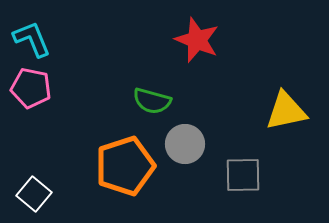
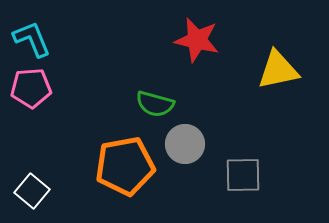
red star: rotated 9 degrees counterclockwise
pink pentagon: rotated 15 degrees counterclockwise
green semicircle: moved 3 px right, 3 px down
yellow triangle: moved 8 px left, 41 px up
orange pentagon: rotated 8 degrees clockwise
white square: moved 2 px left, 3 px up
